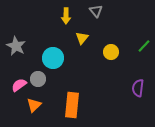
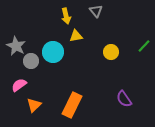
yellow arrow: rotated 14 degrees counterclockwise
yellow triangle: moved 6 px left, 2 px up; rotated 40 degrees clockwise
cyan circle: moved 6 px up
gray circle: moved 7 px left, 18 px up
purple semicircle: moved 14 px left, 11 px down; rotated 42 degrees counterclockwise
orange rectangle: rotated 20 degrees clockwise
